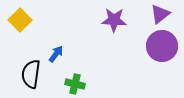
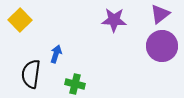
blue arrow: rotated 18 degrees counterclockwise
